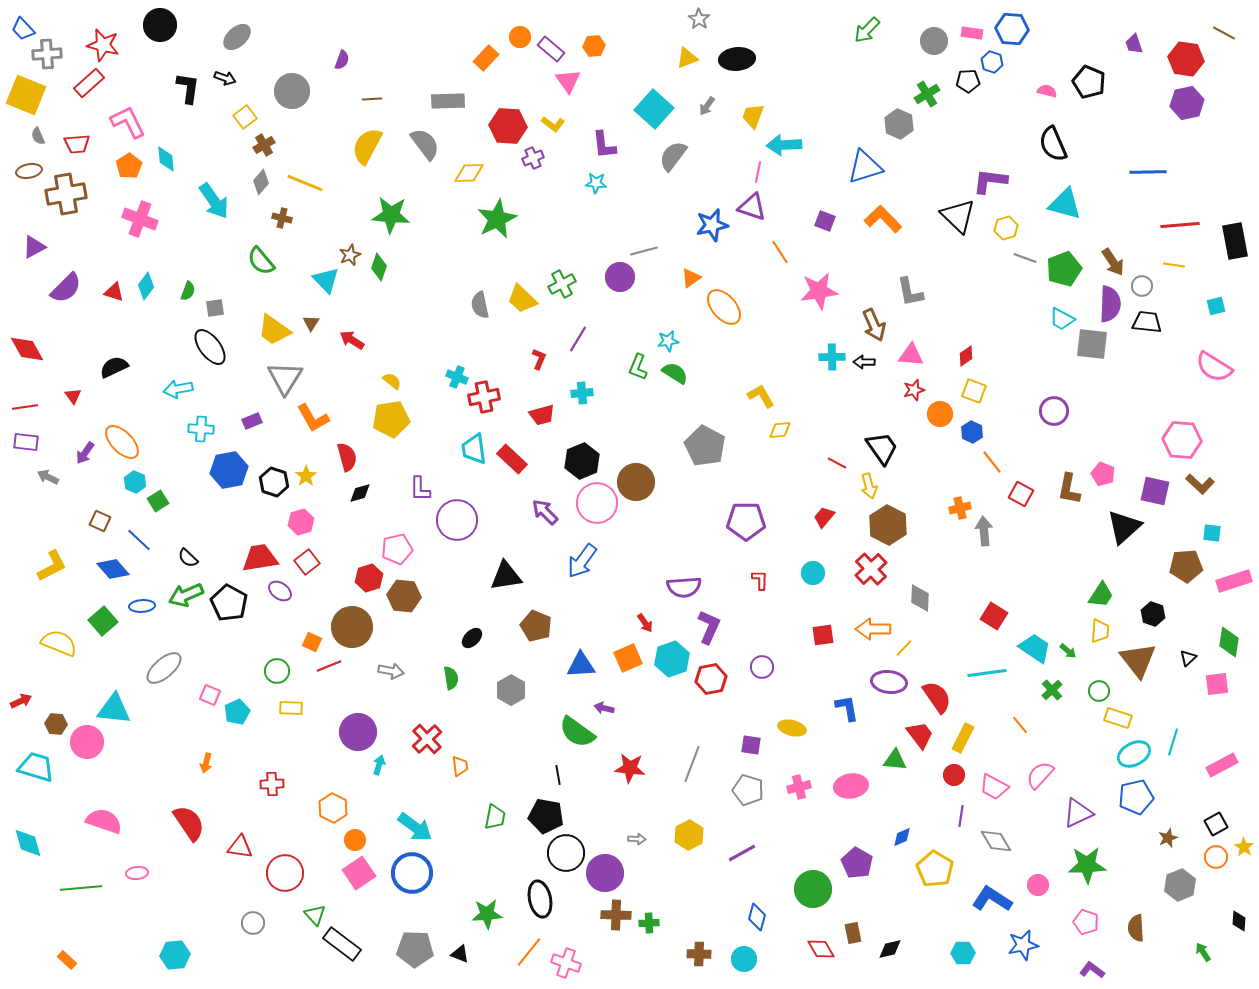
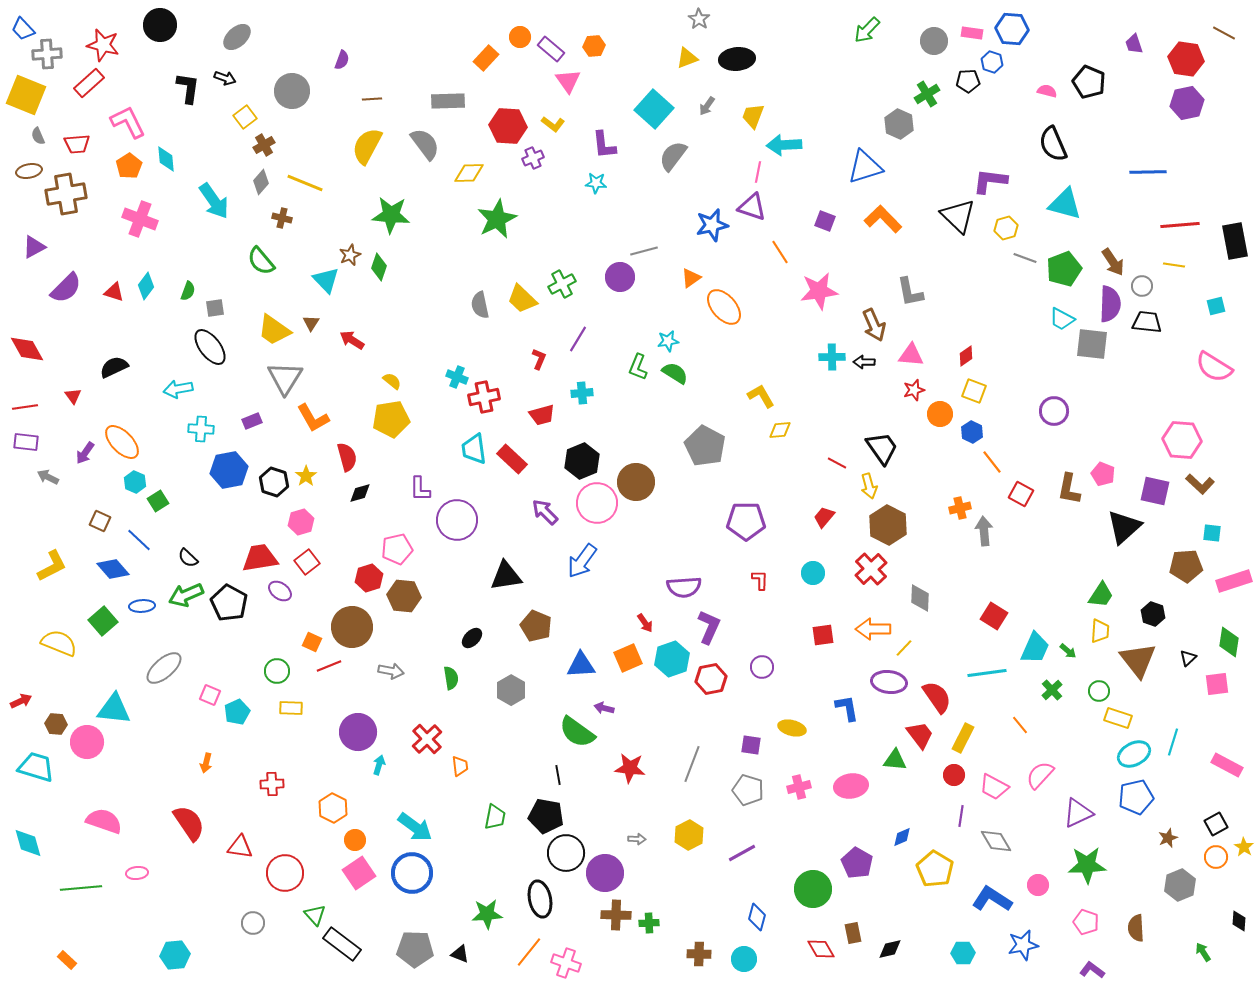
cyan trapezoid at (1035, 648): rotated 80 degrees clockwise
pink rectangle at (1222, 765): moved 5 px right; rotated 56 degrees clockwise
